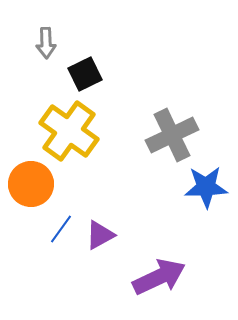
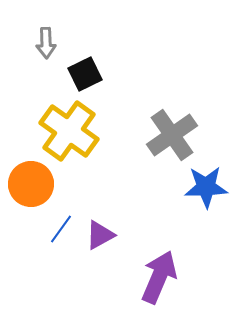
gray cross: rotated 9 degrees counterclockwise
purple arrow: rotated 42 degrees counterclockwise
